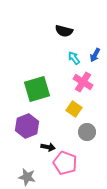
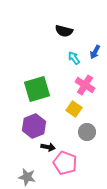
blue arrow: moved 3 px up
pink cross: moved 2 px right, 3 px down
purple hexagon: moved 7 px right
